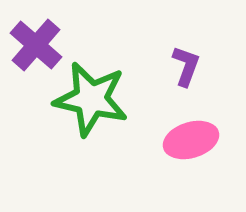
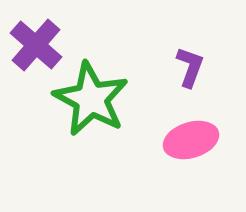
purple L-shape: moved 4 px right, 1 px down
green star: rotated 16 degrees clockwise
